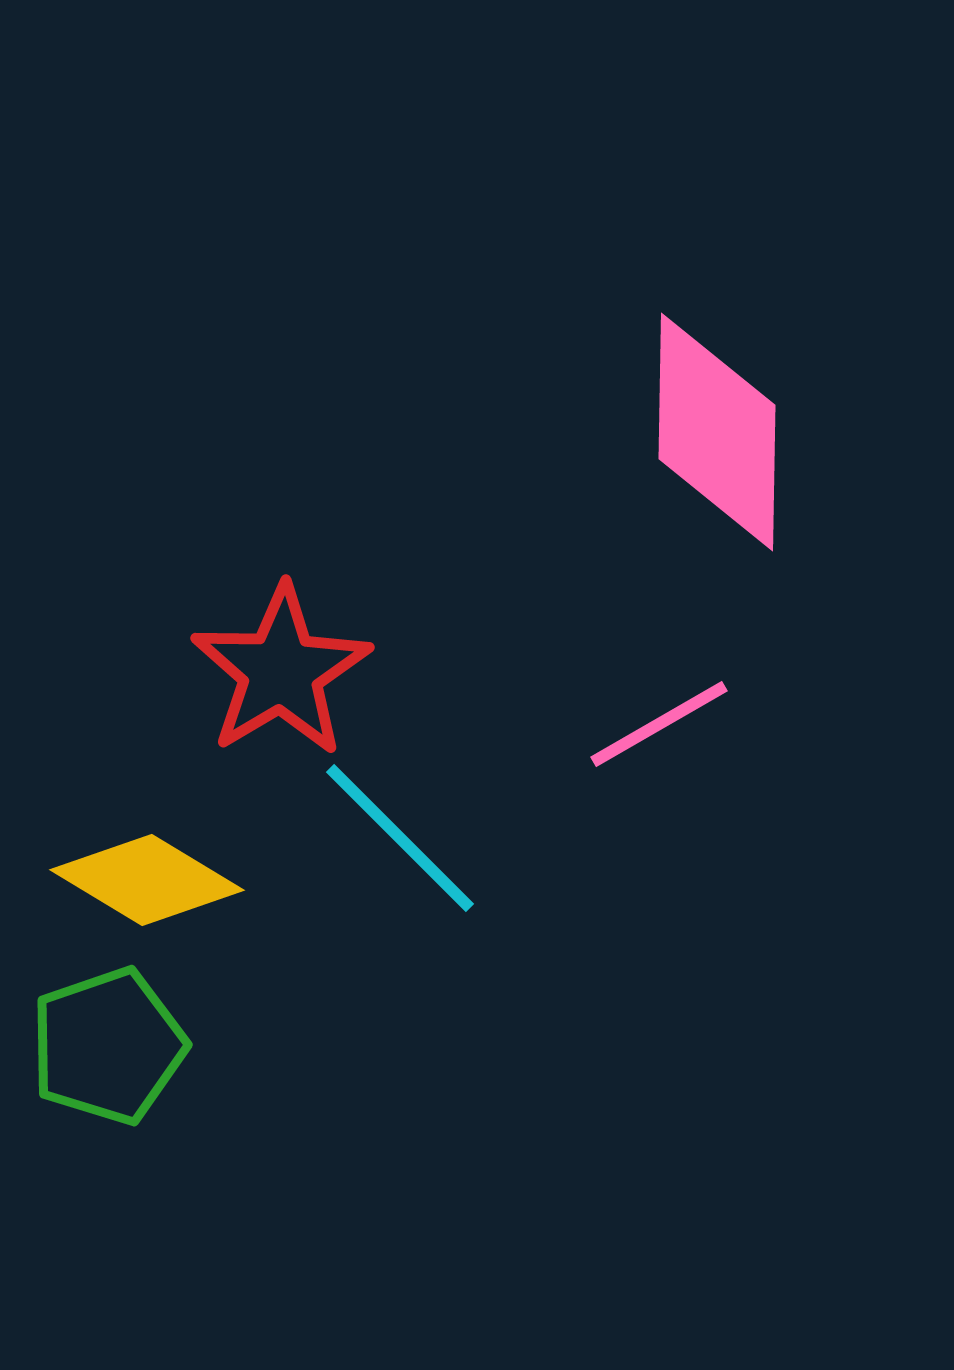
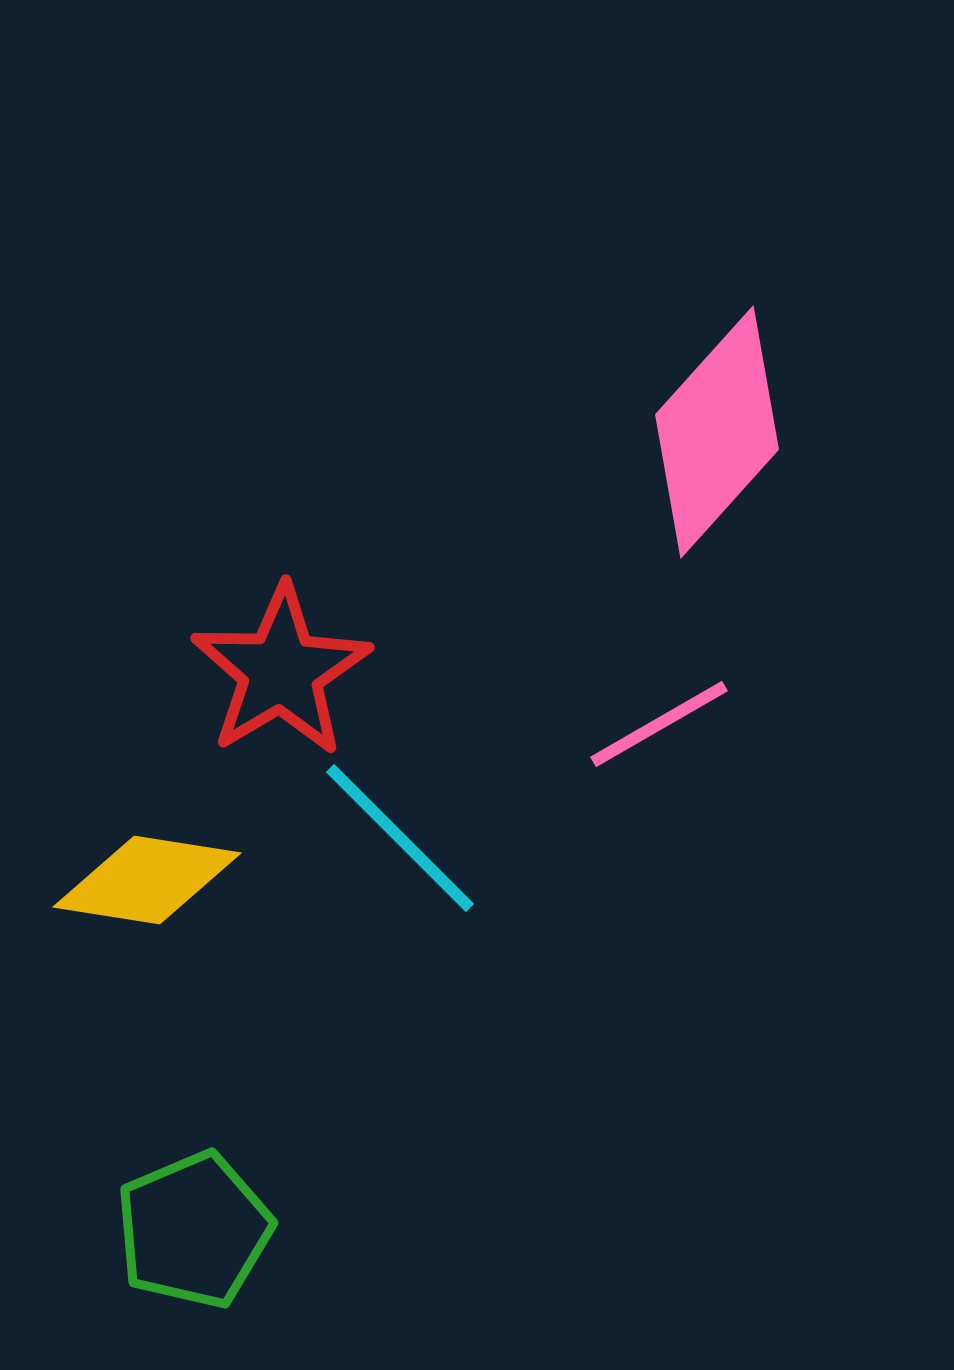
pink diamond: rotated 41 degrees clockwise
yellow diamond: rotated 22 degrees counterclockwise
green pentagon: moved 86 px right, 184 px down; rotated 4 degrees counterclockwise
